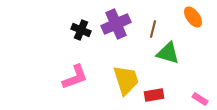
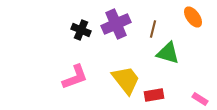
yellow trapezoid: rotated 20 degrees counterclockwise
